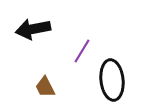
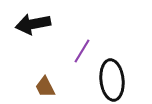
black arrow: moved 5 px up
